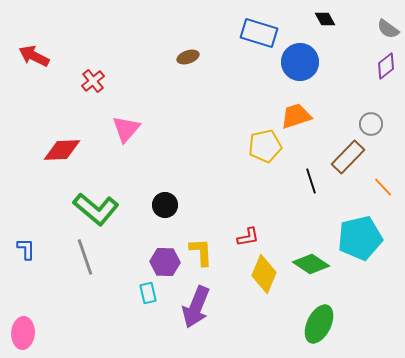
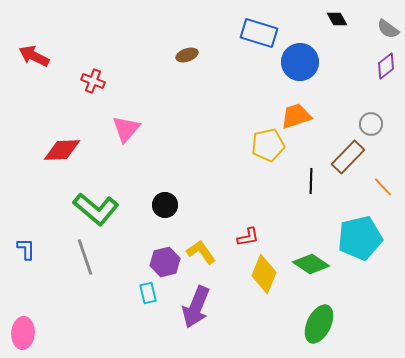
black diamond: moved 12 px right
brown ellipse: moved 1 px left, 2 px up
red cross: rotated 30 degrees counterclockwise
yellow pentagon: moved 3 px right, 1 px up
black line: rotated 20 degrees clockwise
yellow L-shape: rotated 32 degrees counterclockwise
purple hexagon: rotated 16 degrees counterclockwise
